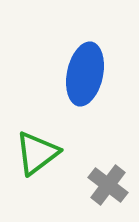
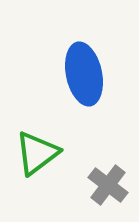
blue ellipse: moved 1 px left; rotated 24 degrees counterclockwise
